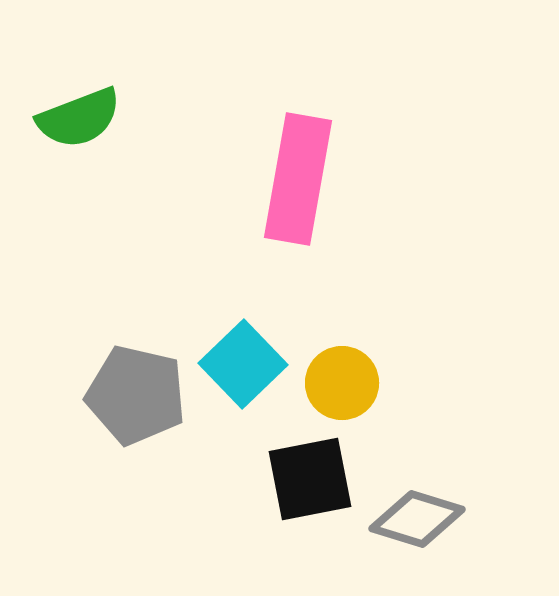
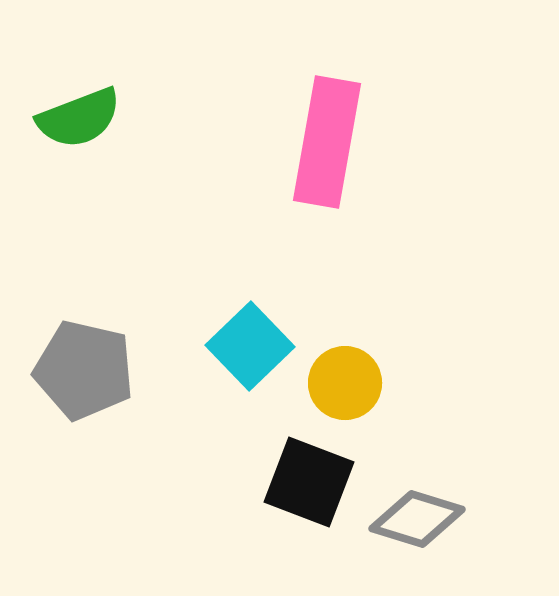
pink rectangle: moved 29 px right, 37 px up
cyan square: moved 7 px right, 18 px up
yellow circle: moved 3 px right
gray pentagon: moved 52 px left, 25 px up
black square: moved 1 px left, 3 px down; rotated 32 degrees clockwise
